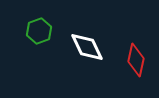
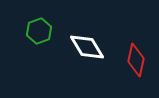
white diamond: rotated 6 degrees counterclockwise
